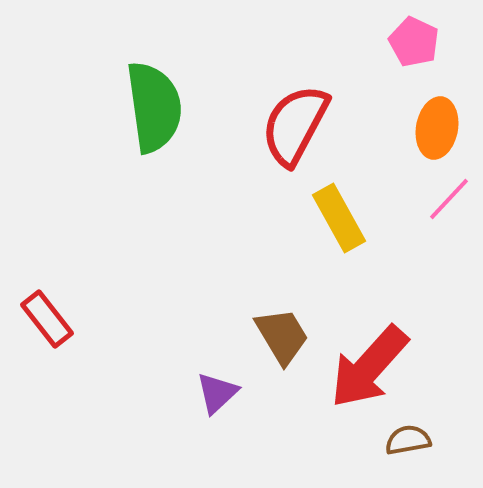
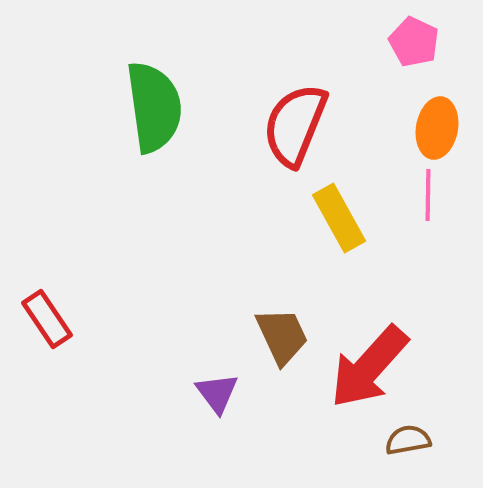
red semicircle: rotated 6 degrees counterclockwise
pink line: moved 21 px left, 4 px up; rotated 42 degrees counterclockwise
red rectangle: rotated 4 degrees clockwise
brown trapezoid: rotated 6 degrees clockwise
purple triangle: rotated 24 degrees counterclockwise
